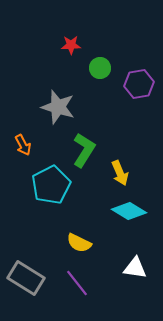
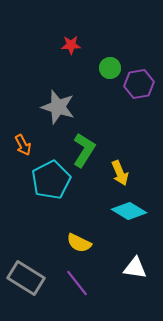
green circle: moved 10 px right
cyan pentagon: moved 5 px up
